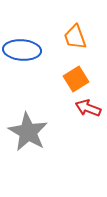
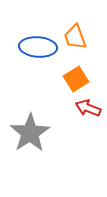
blue ellipse: moved 16 px right, 3 px up
gray star: moved 2 px right, 1 px down; rotated 9 degrees clockwise
